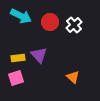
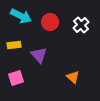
white cross: moved 7 px right
yellow rectangle: moved 4 px left, 13 px up
